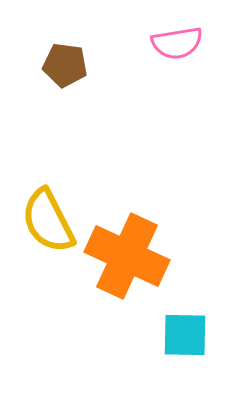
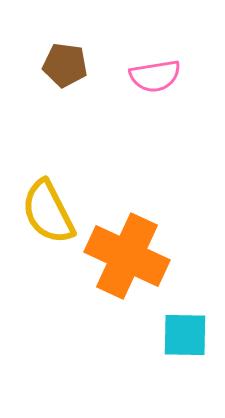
pink semicircle: moved 22 px left, 33 px down
yellow semicircle: moved 9 px up
